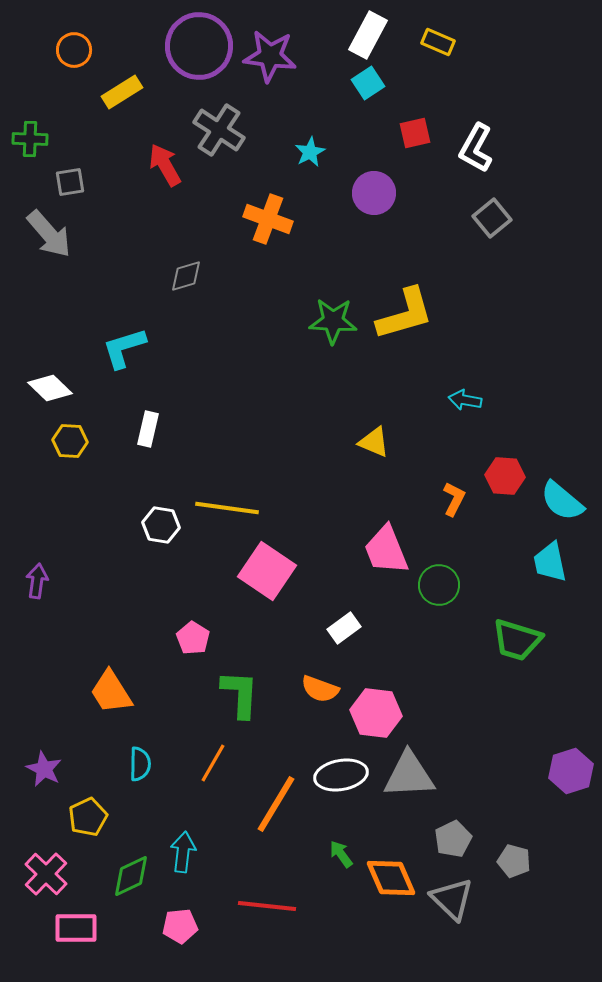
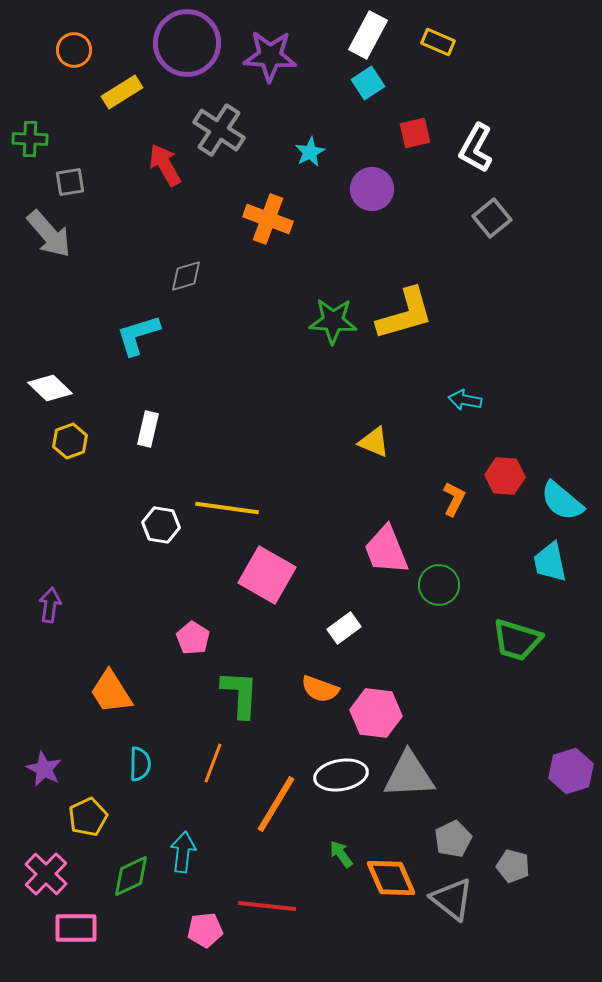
purple circle at (199, 46): moved 12 px left, 3 px up
purple star at (270, 56): rotated 4 degrees counterclockwise
purple circle at (374, 193): moved 2 px left, 4 px up
cyan L-shape at (124, 348): moved 14 px right, 13 px up
yellow hexagon at (70, 441): rotated 24 degrees counterclockwise
pink square at (267, 571): moved 4 px down; rotated 4 degrees counterclockwise
purple arrow at (37, 581): moved 13 px right, 24 px down
orange line at (213, 763): rotated 9 degrees counterclockwise
gray pentagon at (514, 861): moved 1 px left, 5 px down
gray triangle at (452, 899): rotated 6 degrees counterclockwise
pink pentagon at (180, 926): moved 25 px right, 4 px down
